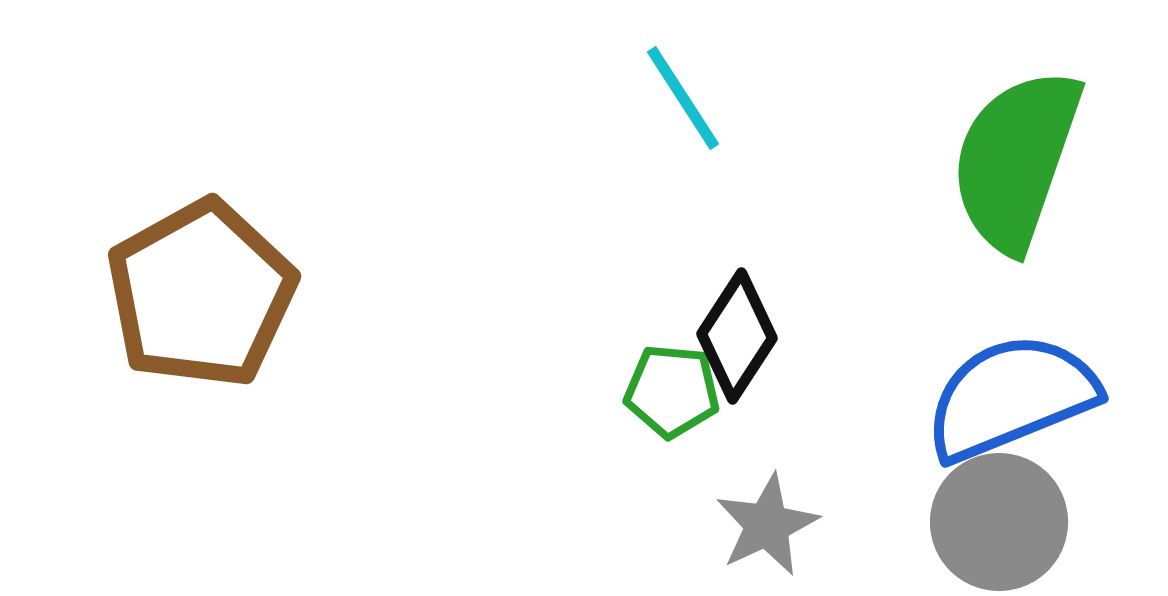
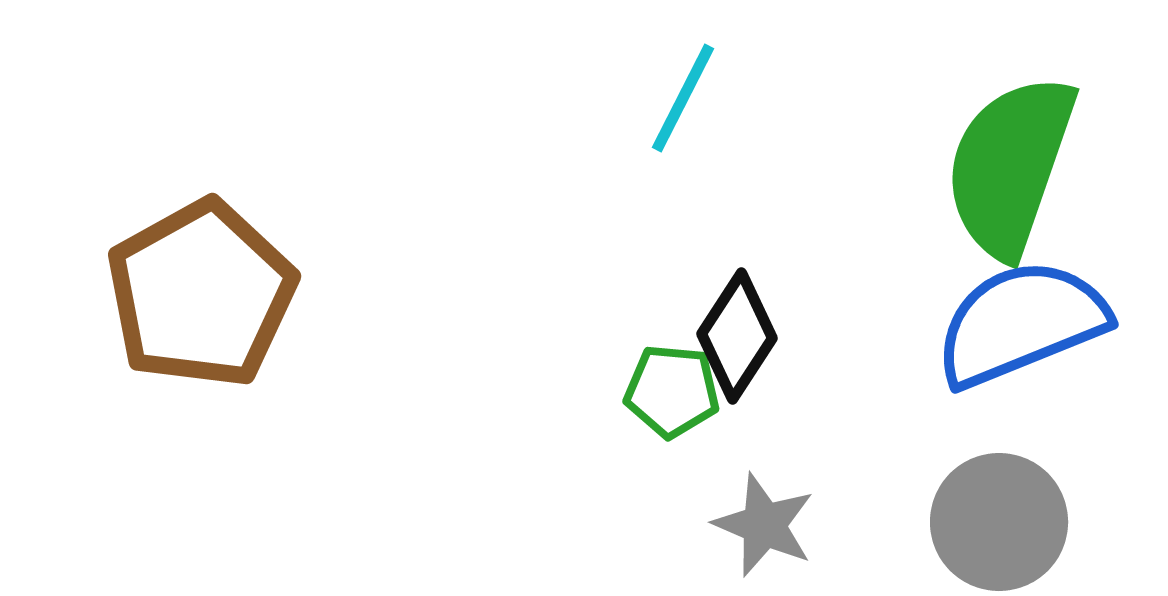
cyan line: rotated 60 degrees clockwise
green semicircle: moved 6 px left, 6 px down
blue semicircle: moved 10 px right, 74 px up
gray star: moved 3 px left; rotated 24 degrees counterclockwise
